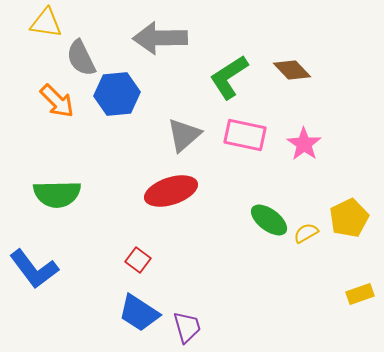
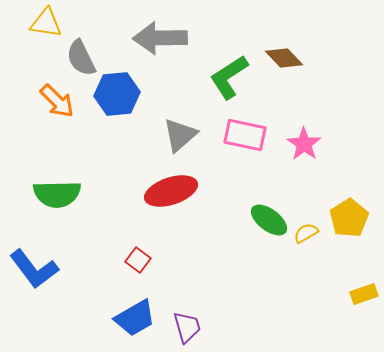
brown diamond: moved 8 px left, 12 px up
gray triangle: moved 4 px left
yellow pentagon: rotated 6 degrees counterclockwise
yellow rectangle: moved 4 px right
blue trapezoid: moved 4 px left, 5 px down; rotated 63 degrees counterclockwise
